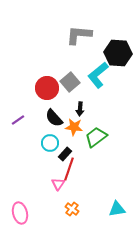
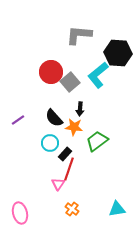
red circle: moved 4 px right, 16 px up
green trapezoid: moved 1 px right, 4 px down
